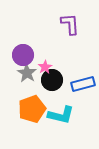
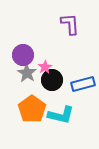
orange pentagon: rotated 16 degrees counterclockwise
